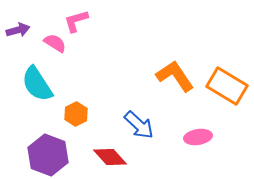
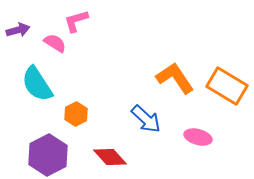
orange L-shape: moved 2 px down
blue arrow: moved 7 px right, 6 px up
pink ellipse: rotated 24 degrees clockwise
purple hexagon: rotated 12 degrees clockwise
